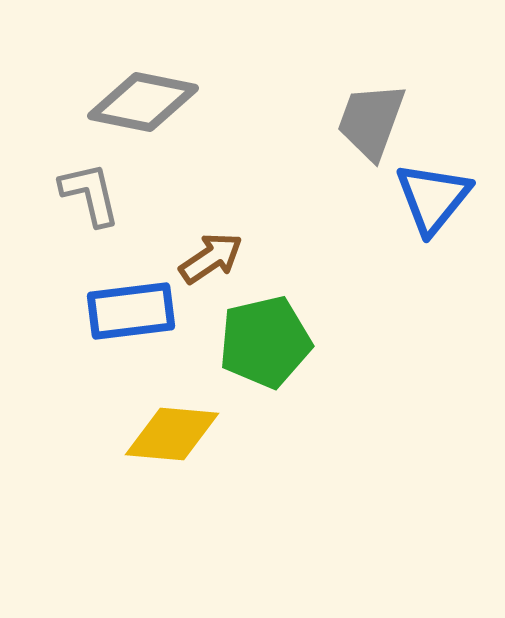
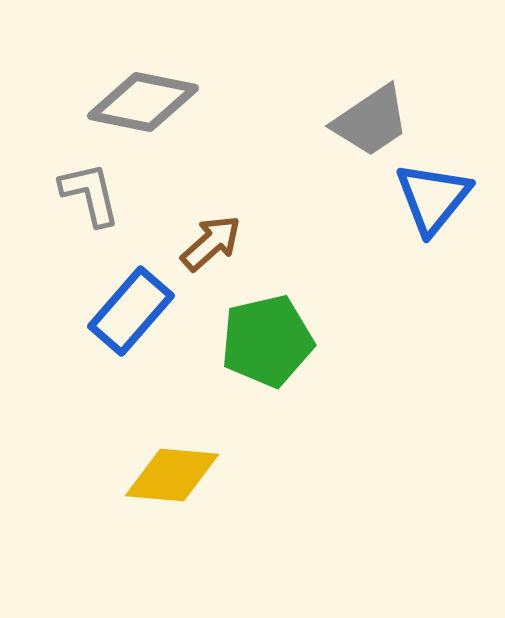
gray trapezoid: rotated 144 degrees counterclockwise
brown arrow: moved 15 px up; rotated 8 degrees counterclockwise
blue rectangle: rotated 42 degrees counterclockwise
green pentagon: moved 2 px right, 1 px up
yellow diamond: moved 41 px down
